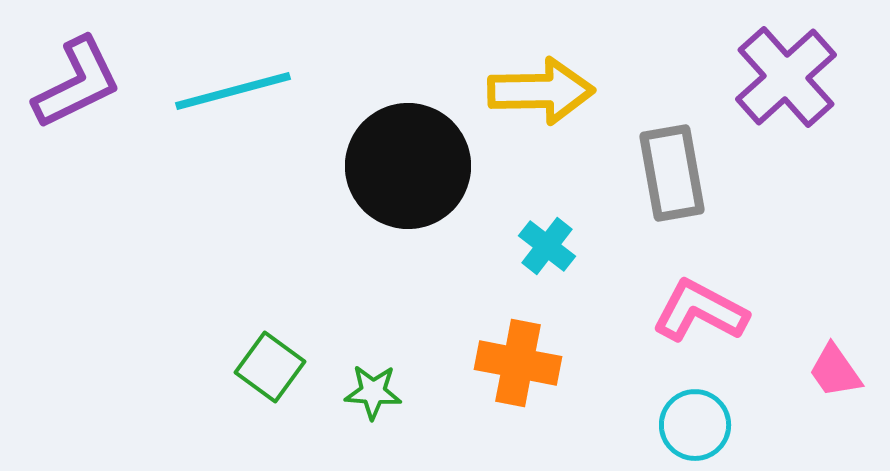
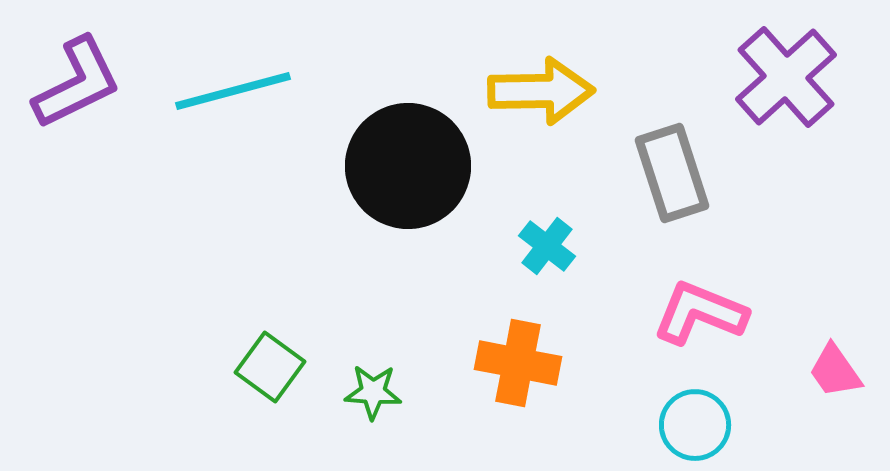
gray rectangle: rotated 8 degrees counterclockwise
pink L-shape: moved 2 px down; rotated 6 degrees counterclockwise
